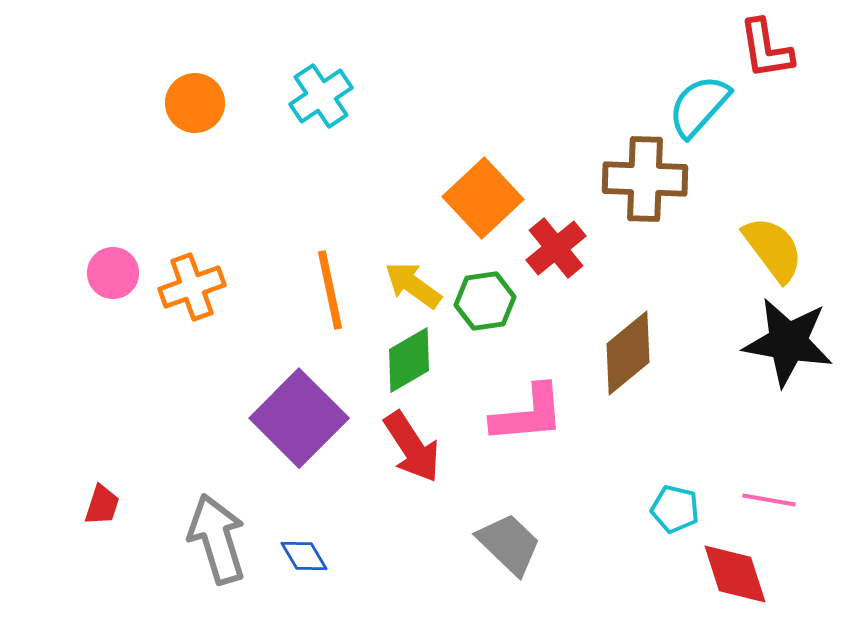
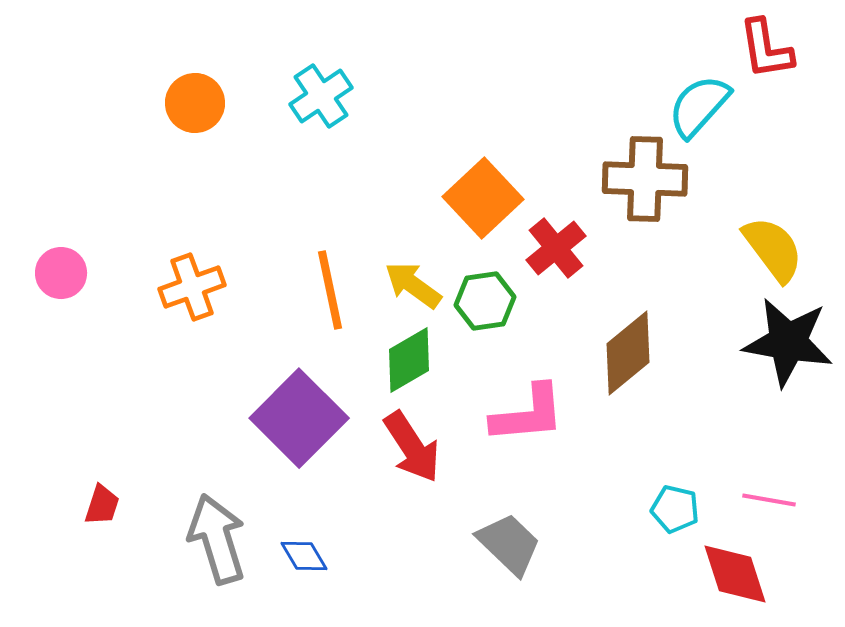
pink circle: moved 52 px left
